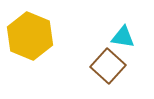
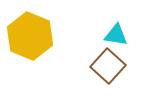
cyan triangle: moved 7 px left, 2 px up
